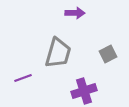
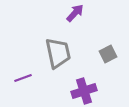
purple arrow: rotated 48 degrees counterclockwise
gray trapezoid: rotated 28 degrees counterclockwise
